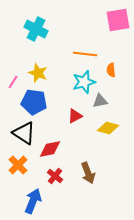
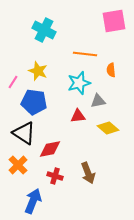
pink square: moved 4 px left, 1 px down
cyan cross: moved 8 px right, 1 px down
yellow star: moved 2 px up
cyan star: moved 5 px left, 1 px down
gray triangle: moved 2 px left
red triangle: moved 3 px right; rotated 21 degrees clockwise
yellow diamond: rotated 25 degrees clockwise
red cross: rotated 21 degrees counterclockwise
